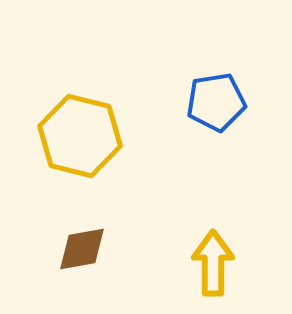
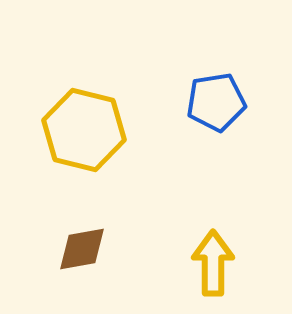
yellow hexagon: moved 4 px right, 6 px up
